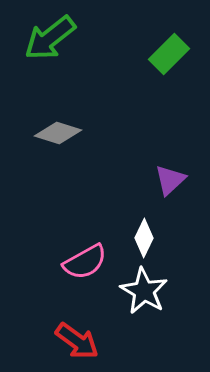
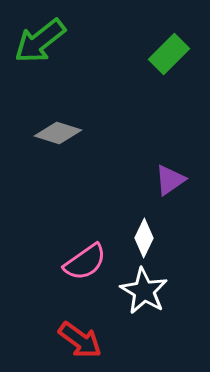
green arrow: moved 10 px left, 3 px down
purple triangle: rotated 8 degrees clockwise
pink semicircle: rotated 6 degrees counterclockwise
red arrow: moved 3 px right, 1 px up
